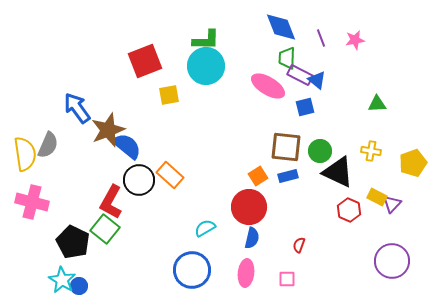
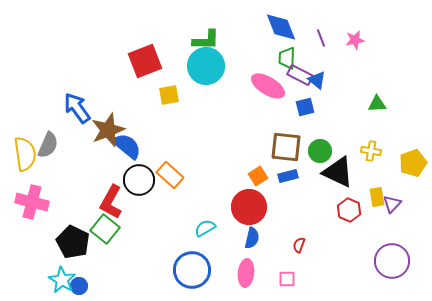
yellow rectangle at (377, 197): rotated 54 degrees clockwise
